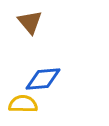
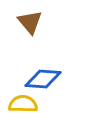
blue diamond: rotated 9 degrees clockwise
